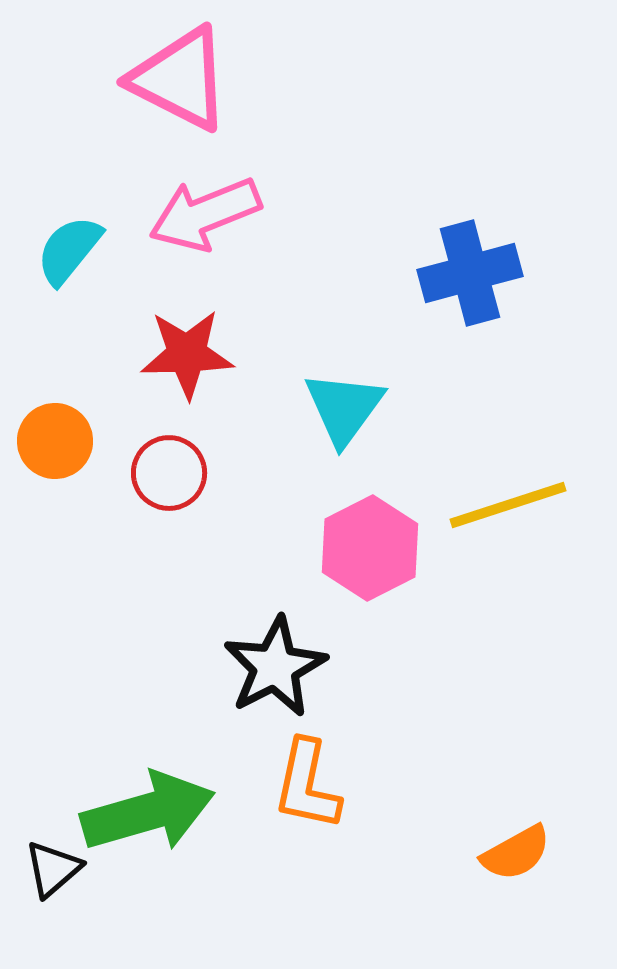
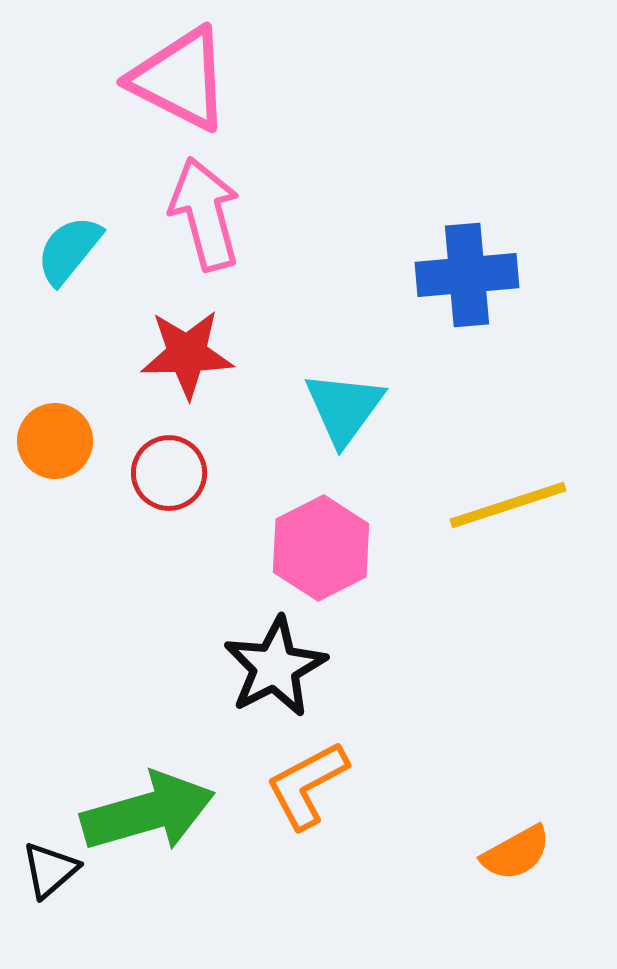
pink arrow: rotated 97 degrees clockwise
blue cross: moved 3 px left, 2 px down; rotated 10 degrees clockwise
pink hexagon: moved 49 px left
orange L-shape: rotated 50 degrees clockwise
black triangle: moved 3 px left, 1 px down
